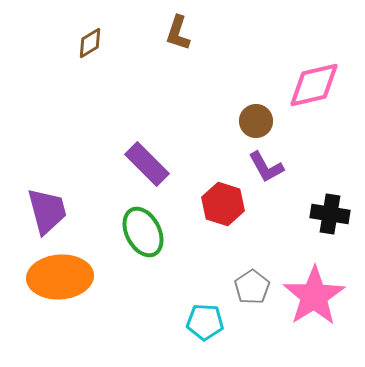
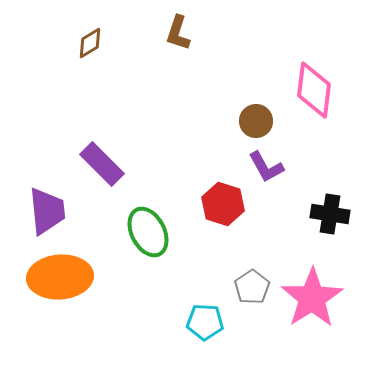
pink diamond: moved 5 px down; rotated 70 degrees counterclockwise
purple rectangle: moved 45 px left
purple trapezoid: rotated 9 degrees clockwise
green ellipse: moved 5 px right
pink star: moved 2 px left, 2 px down
